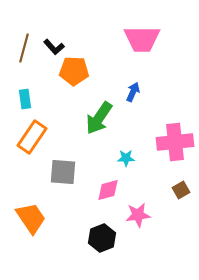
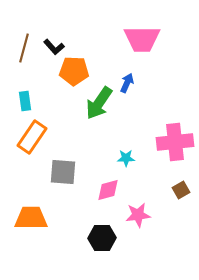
blue arrow: moved 6 px left, 9 px up
cyan rectangle: moved 2 px down
green arrow: moved 15 px up
orange trapezoid: rotated 56 degrees counterclockwise
black hexagon: rotated 20 degrees clockwise
